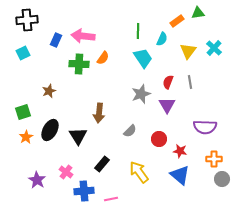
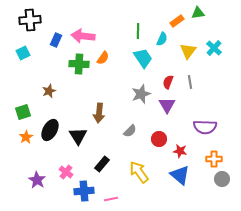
black cross: moved 3 px right
